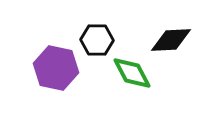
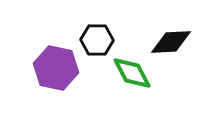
black diamond: moved 2 px down
